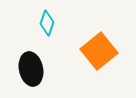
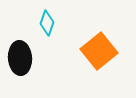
black ellipse: moved 11 px left, 11 px up; rotated 8 degrees clockwise
